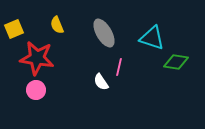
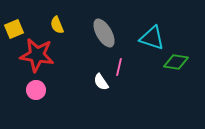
red star: moved 3 px up
